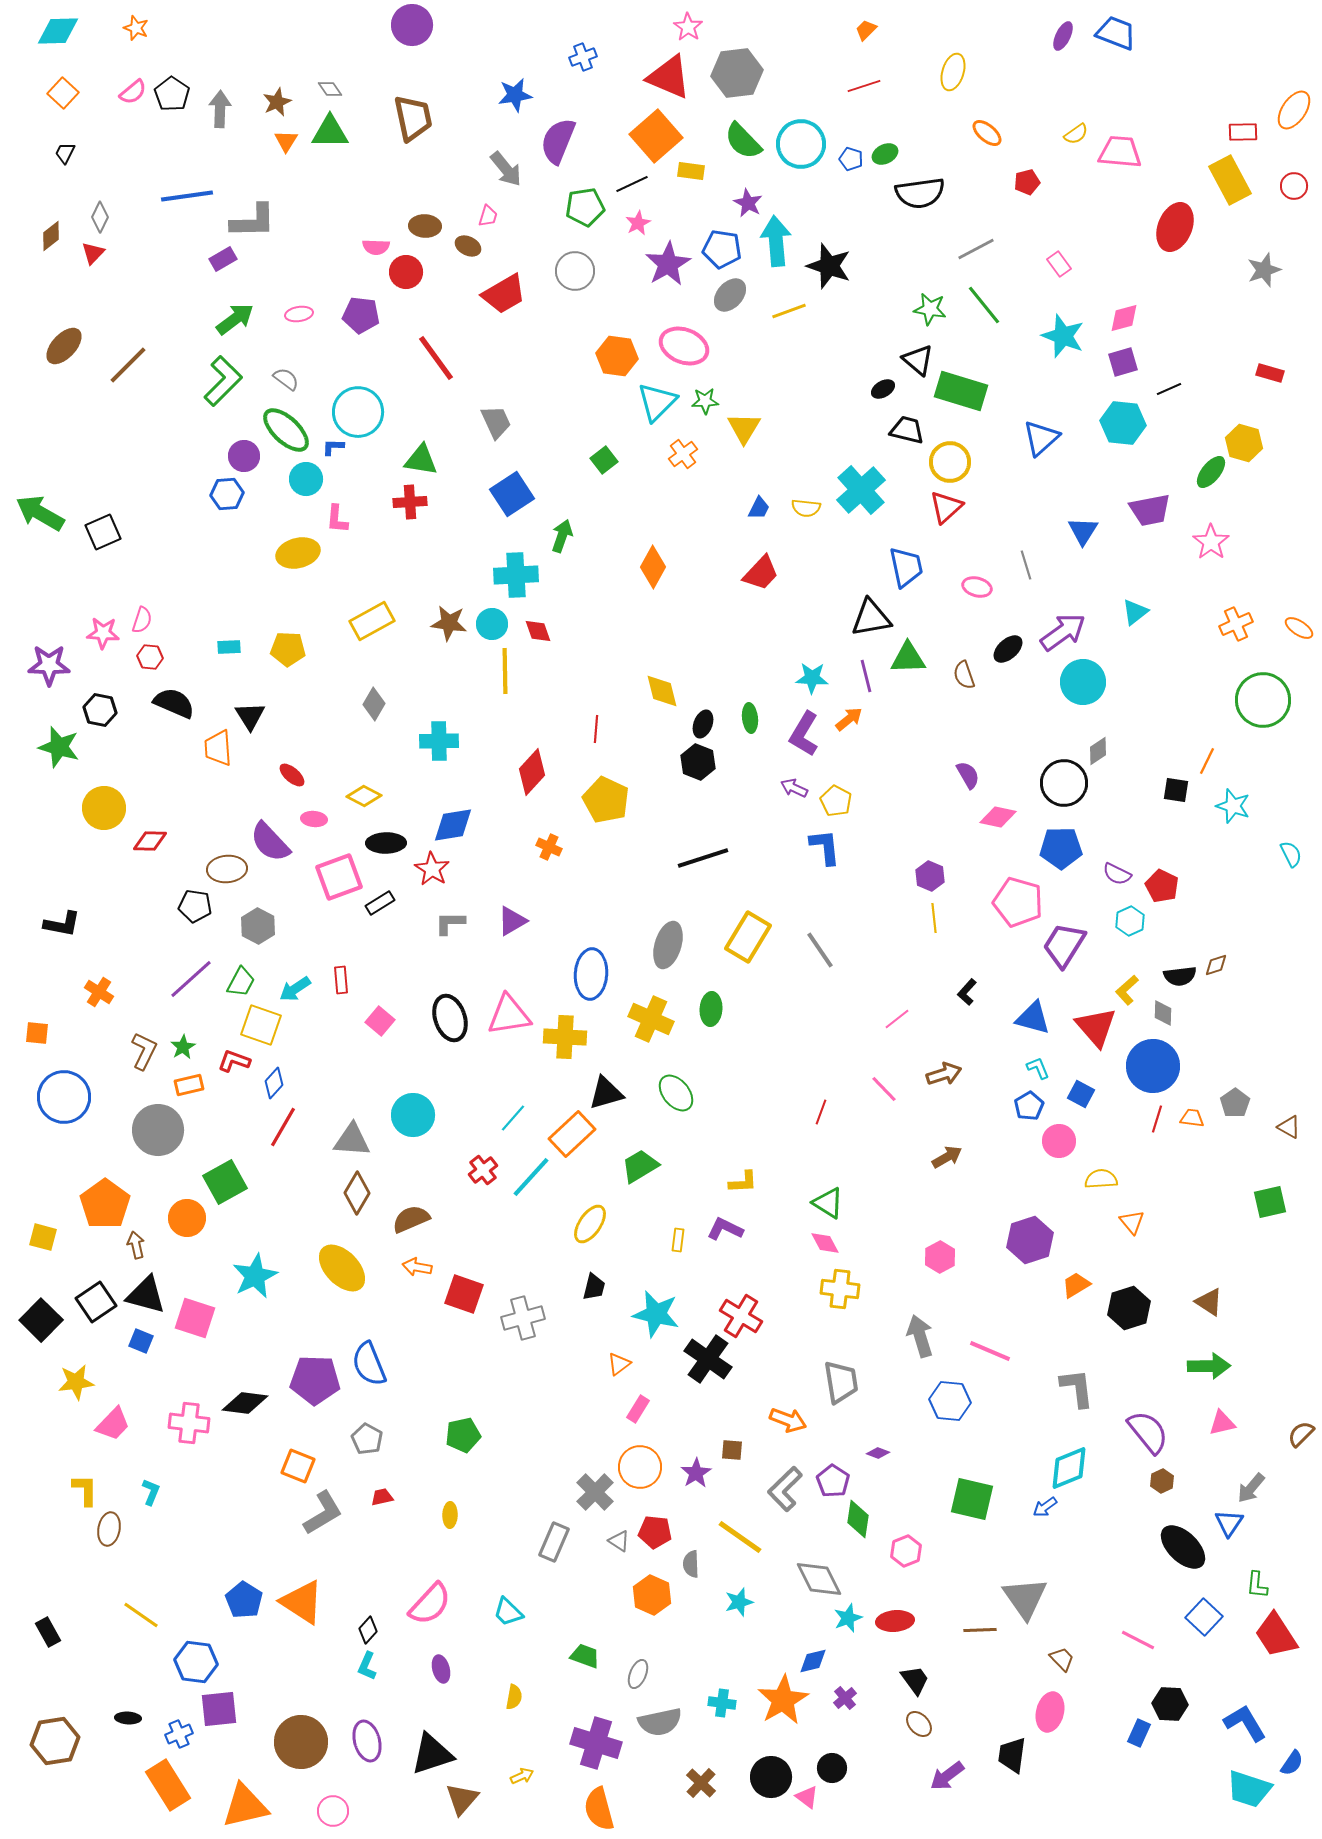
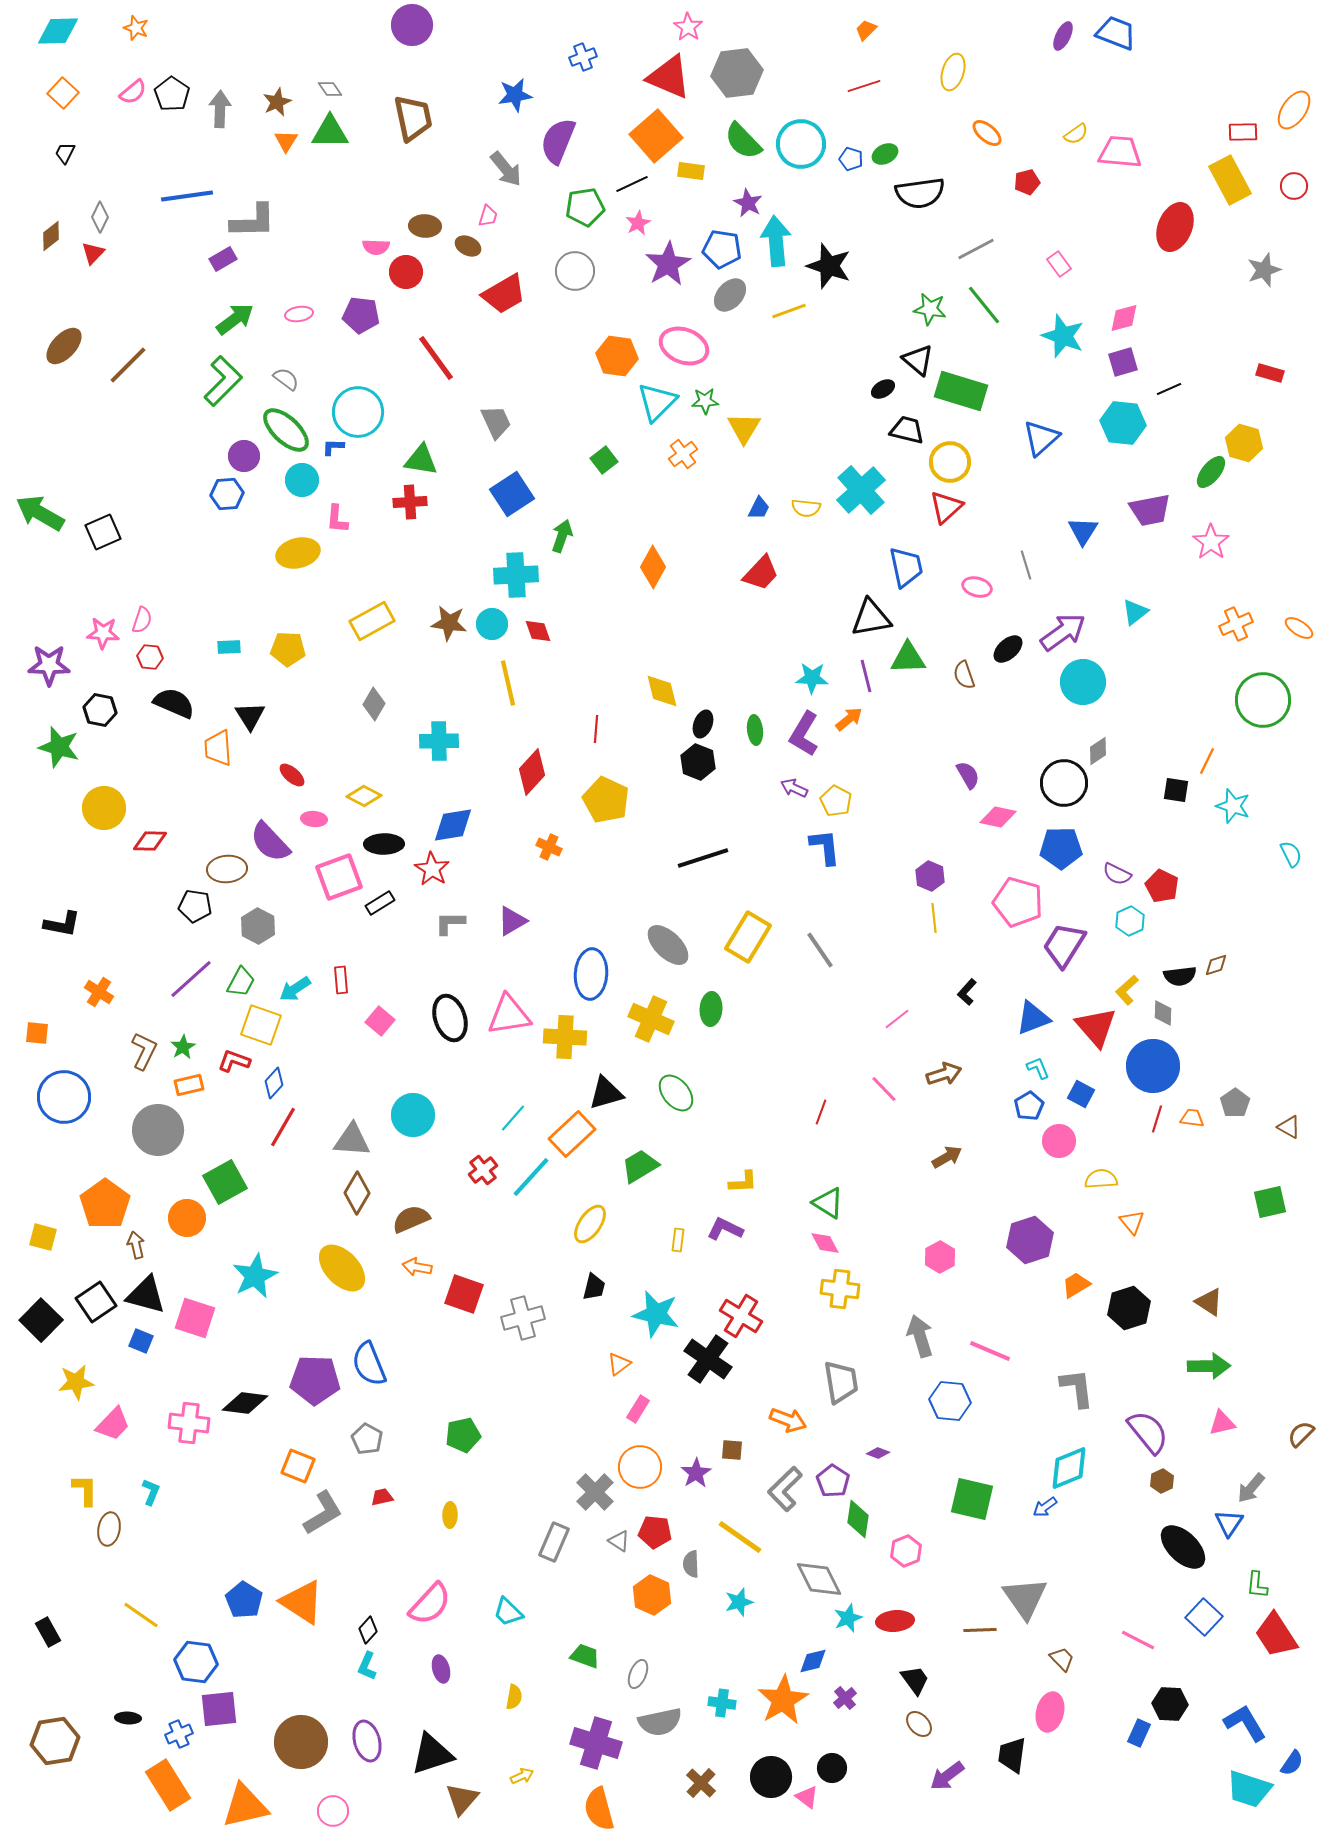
cyan circle at (306, 479): moved 4 px left, 1 px down
yellow line at (505, 671): moved 3 px right, 12 px down; rotated 12 degrees counterclockwise
green ellipse at (750, 718): moved 5 px right, 12 px down
black ellipse at (386, 843): moved 2 px left, 1 px down
gray ellipse at (668, 945): rotated 63 degrees counterclockwise
blue triangle at (1033, 1018): rotated 36 degrees counterclockwise
